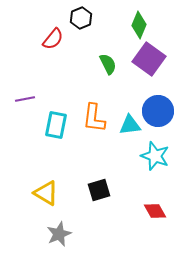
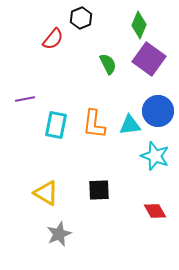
orange L-shape: moved 6 px down
black square: rotated 15 degrees clockwise
